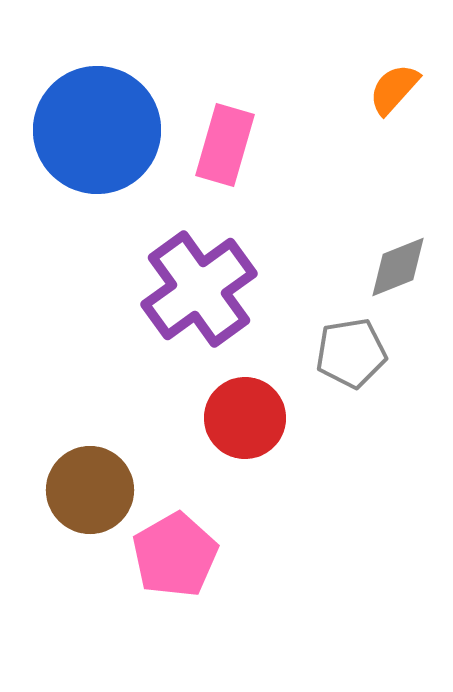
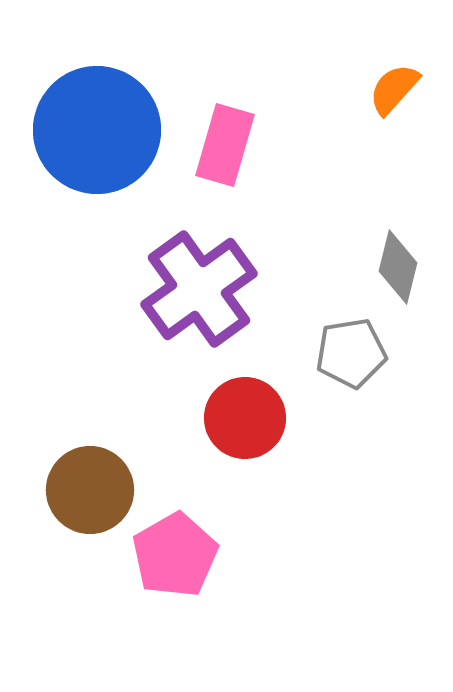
gray diamond: rotated 54 degrees counterclockwise
